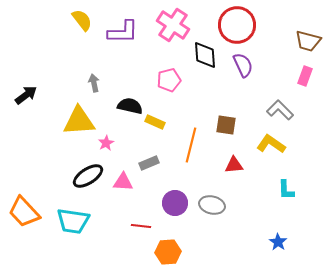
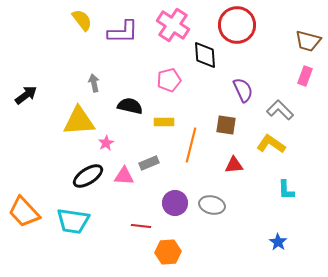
purple semicircle: moved 25 px down
yellow rectangle: moved 9 px right; rotated 24 degrees counterclockwise
pink triangle: moved 1 px right, 6 px up
